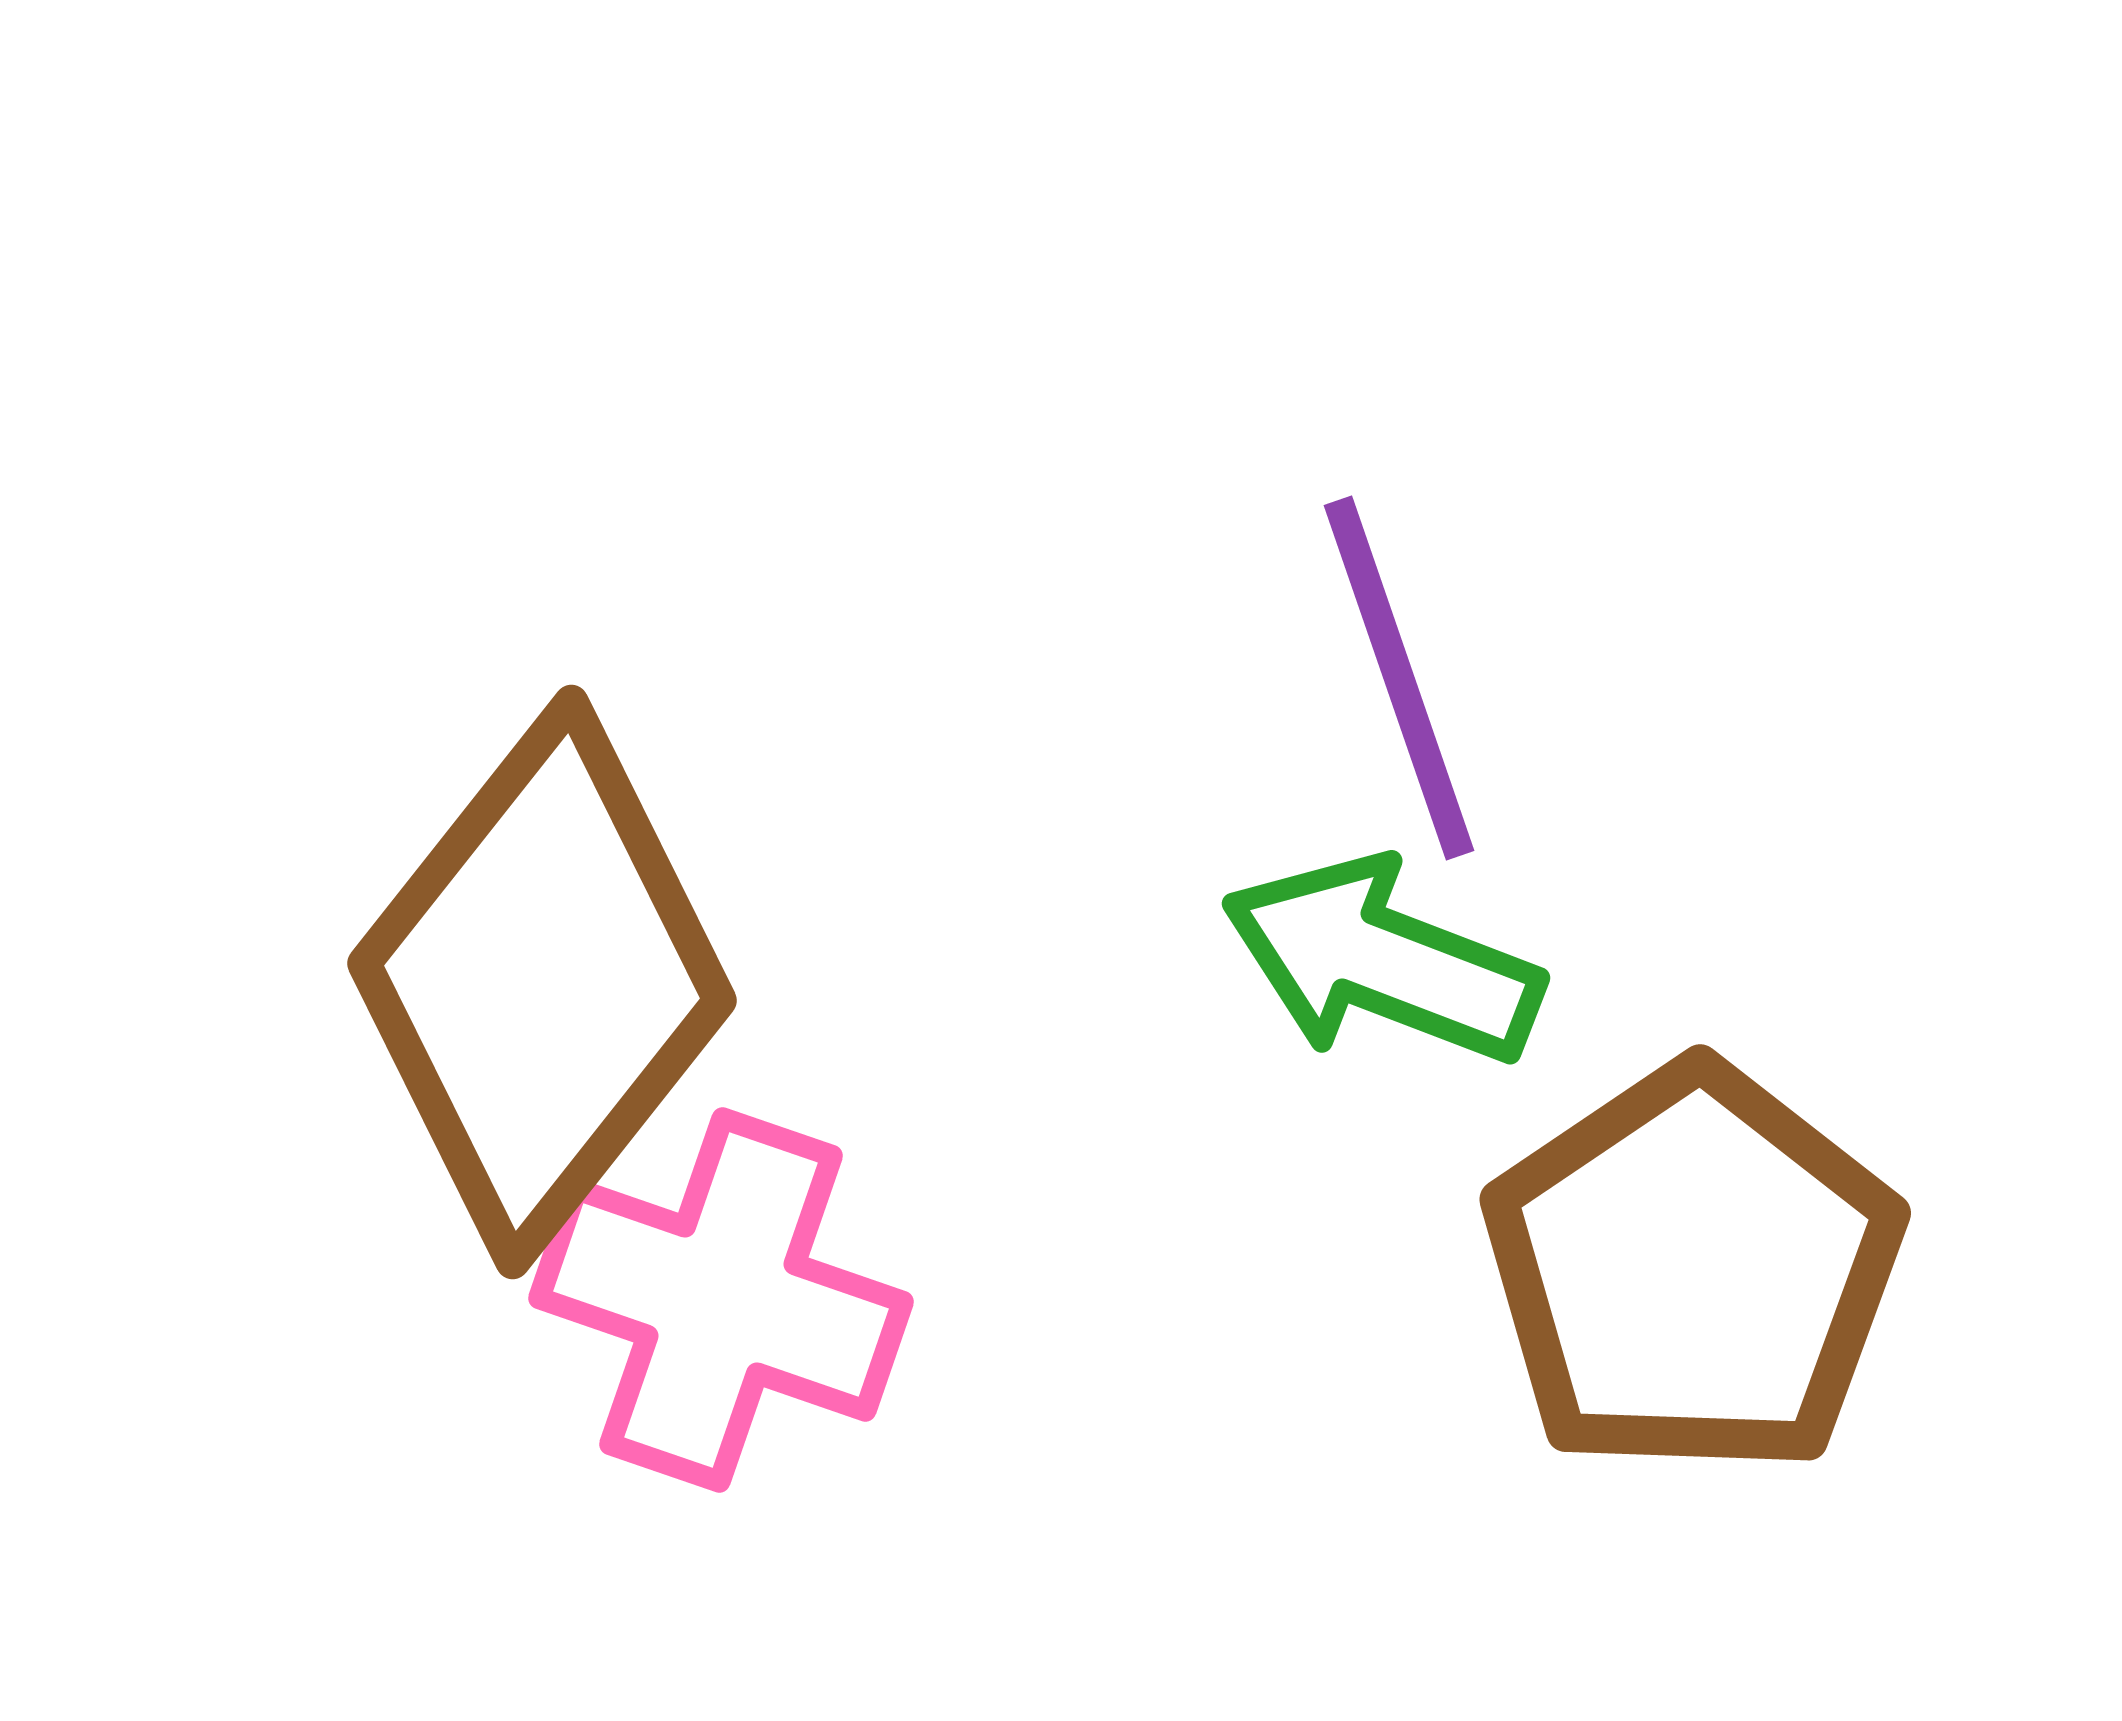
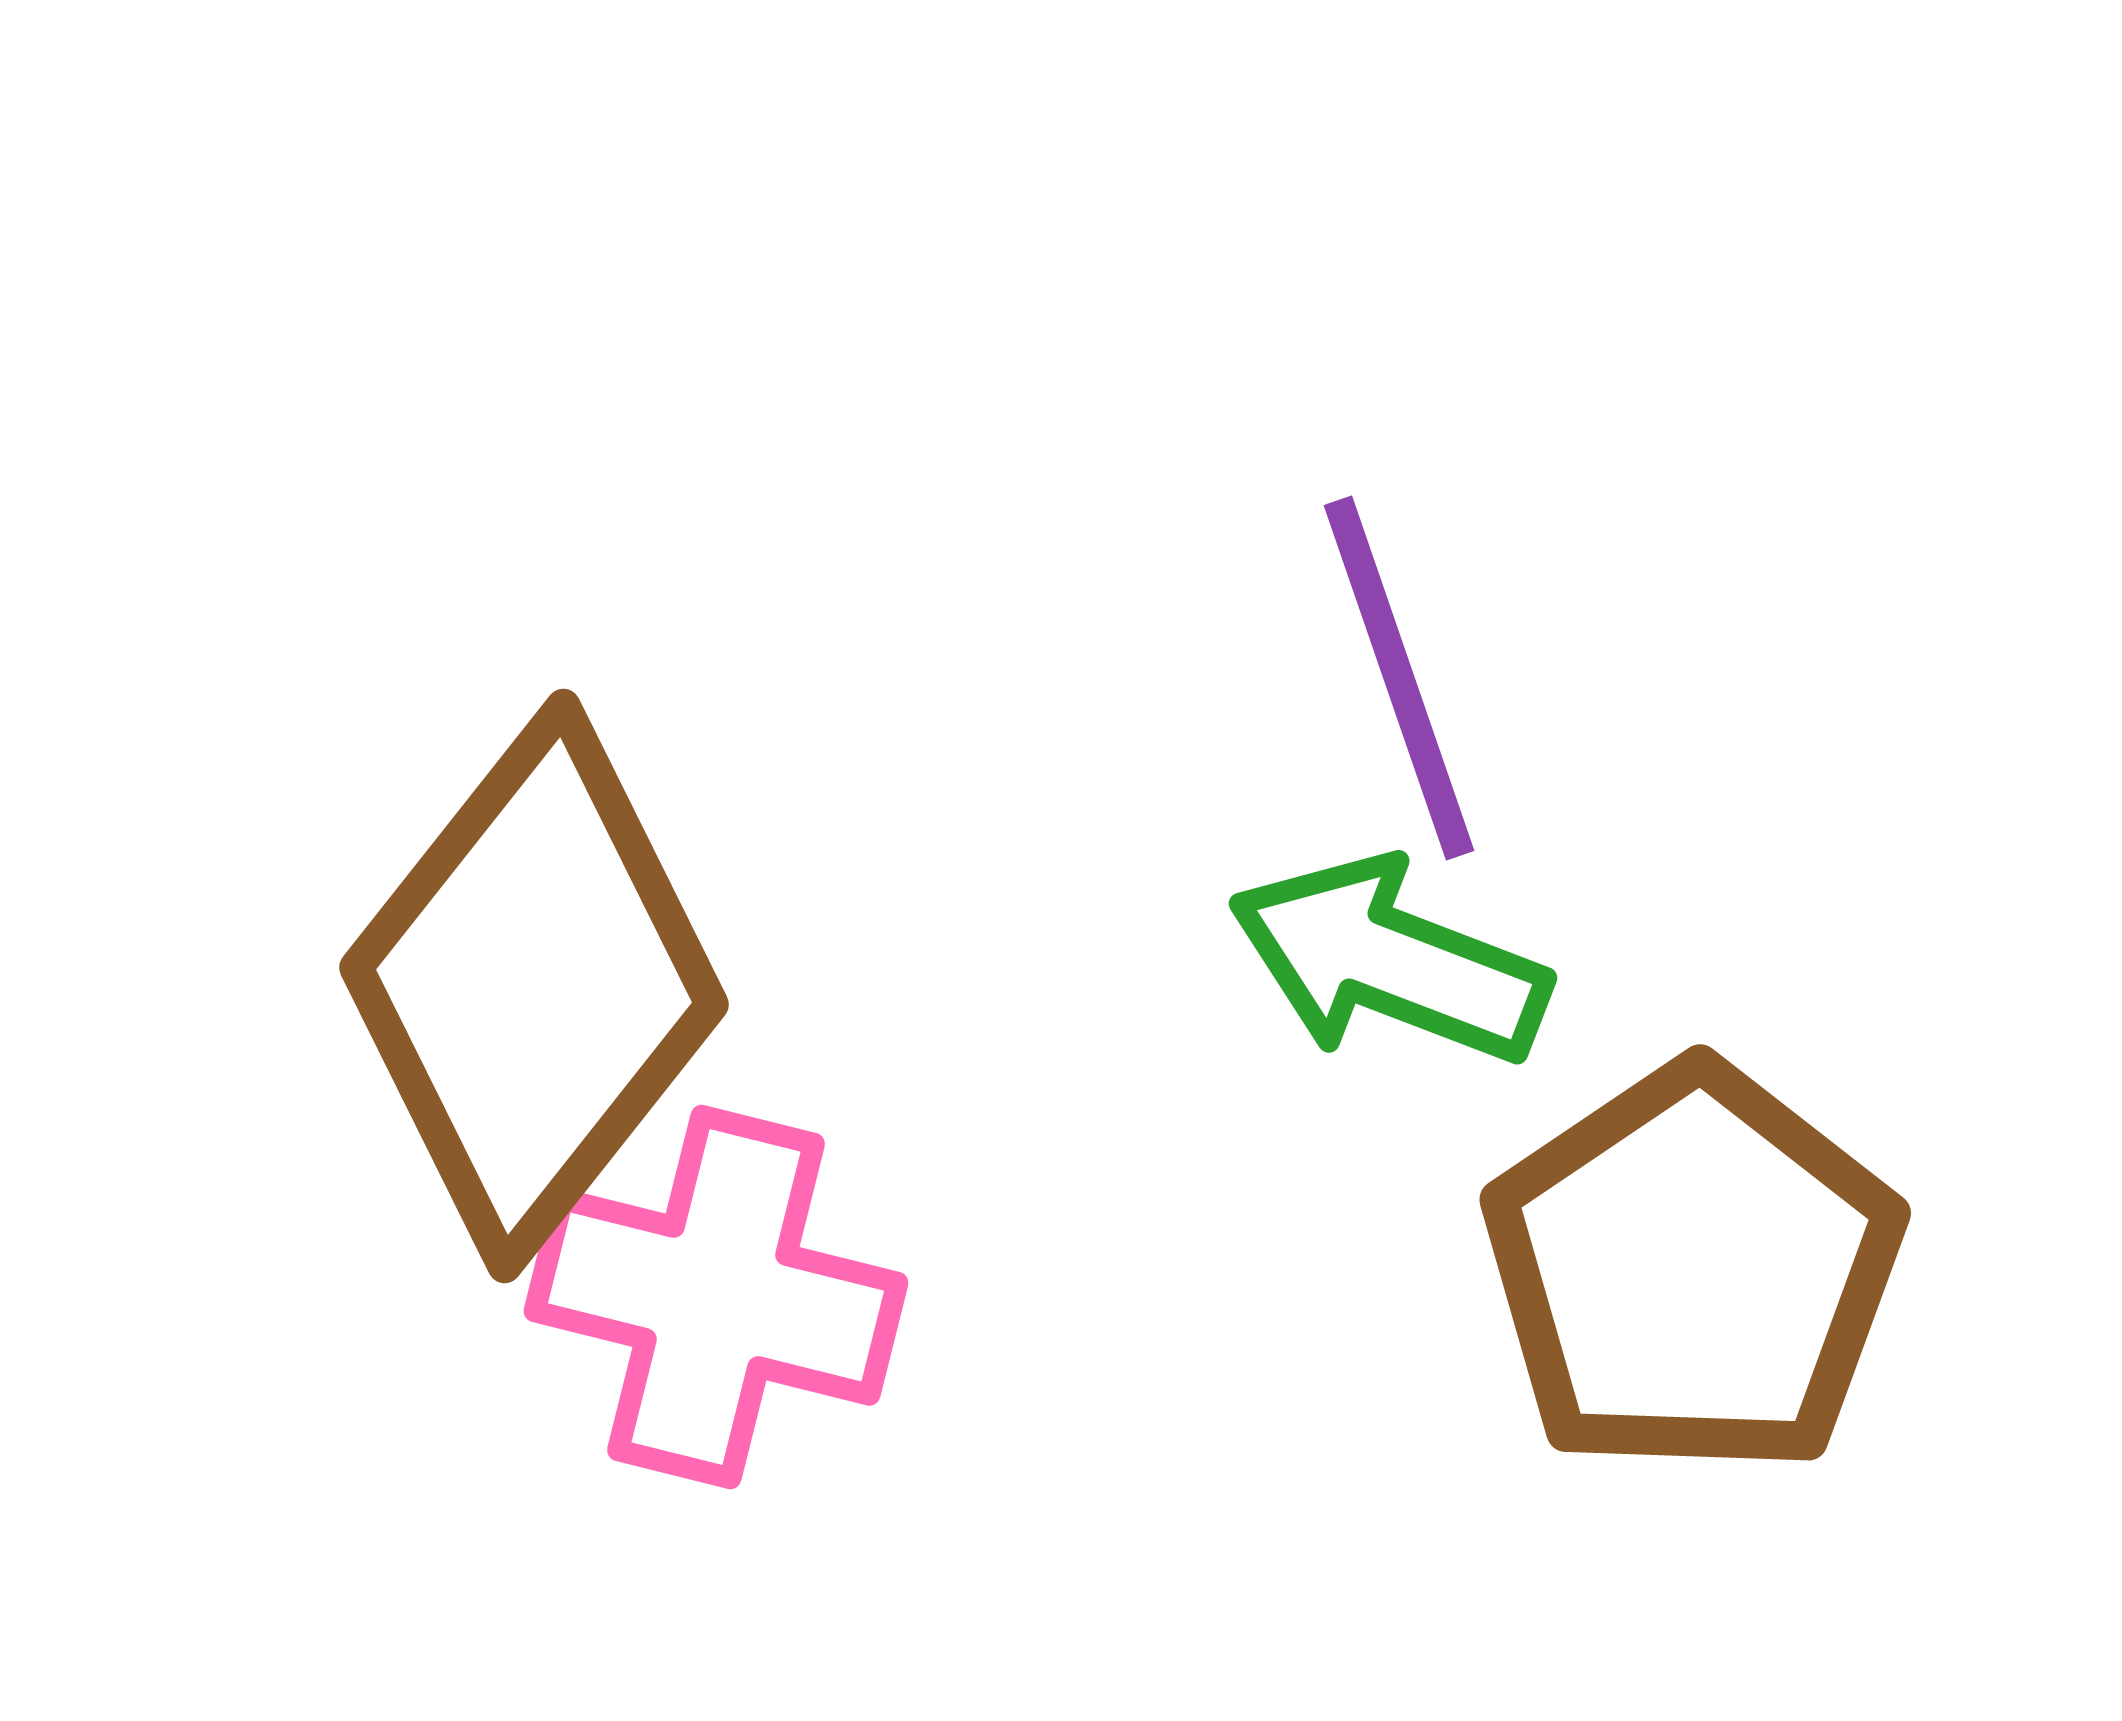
green arrow: moved 7 px right
brown diamond: moved 8 px left, 4 px down
pink cross: moved 5 px left, 3 px up; rotated 5 degrees counterclockwise
